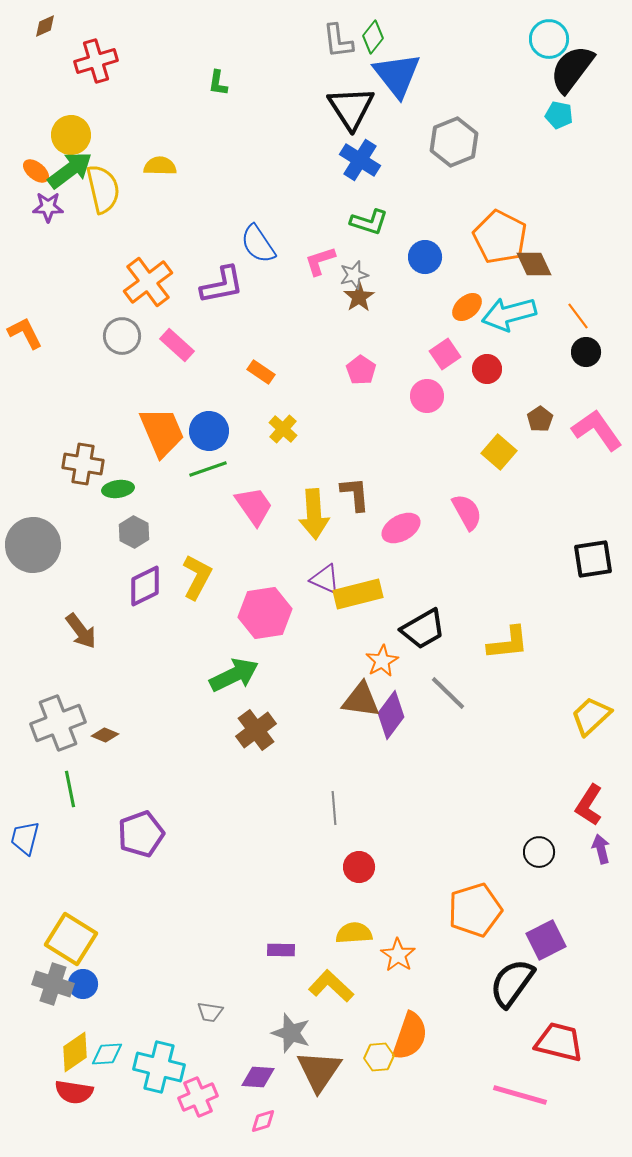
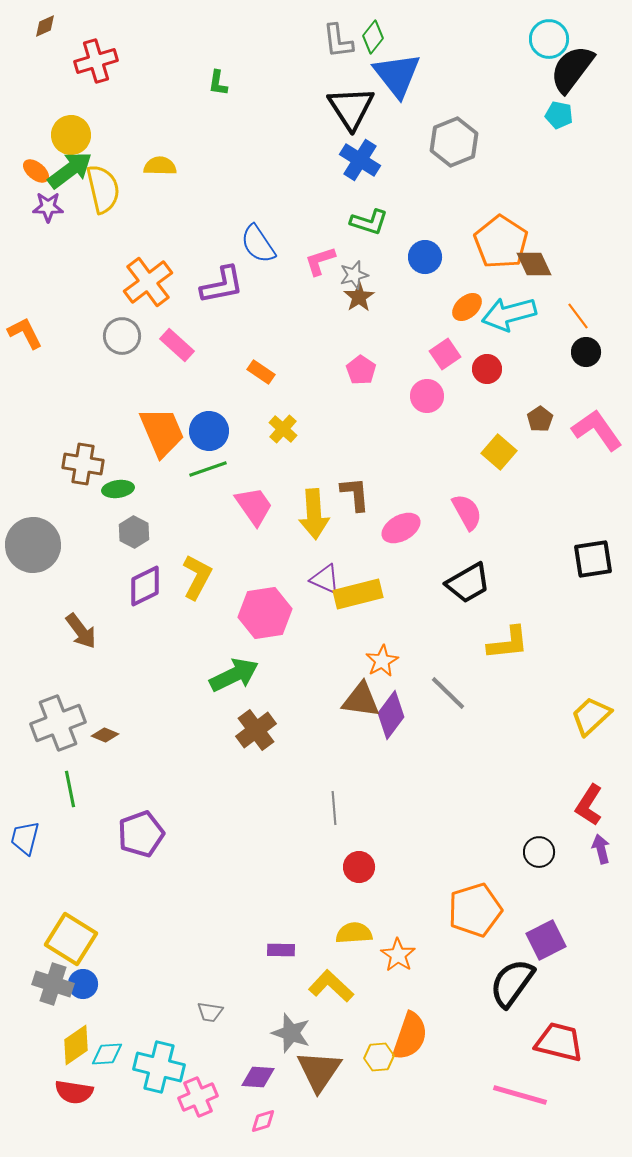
orange pentagon at (500, 237): moved 1 px right, 5 px down; rotated 6 degrees clockwise
black trapezoid at (423, 629): moved 45 px right, 46 px up
yellow diamond at (75, 1052): moved 1 px right, 7 px up
